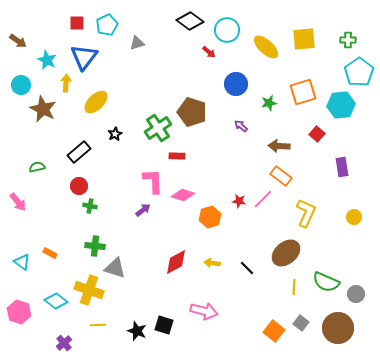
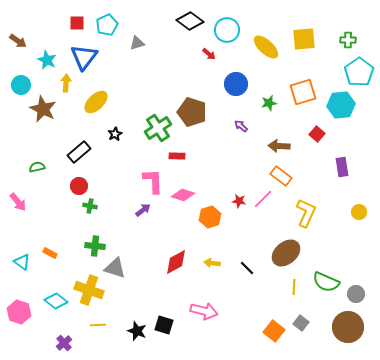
red arrow at (209, 52): moved 2 px down
yellow circle at (354, 217): moved 5 px right, 5 px up
brown circle at (338, 328): moved 10 px right, 1 px up
